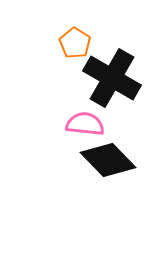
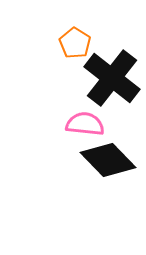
black cross: rotated 8 degrees clockwise
